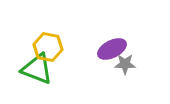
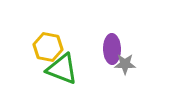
purple ellipse: rotated 64 degrees counterclockwise
green triangle: moved 25 px right
